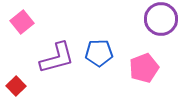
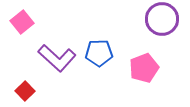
purple circle: moved 1 px right
purple L-shape: rotated 57 degrees clockwise
red square: moved 9 px right, 5 px down
